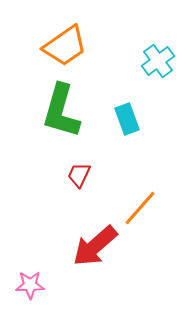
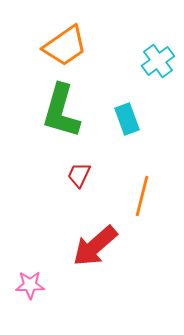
orange line: moved 2 px right, 12 px up; rotated 27 degrees counterclockwise
